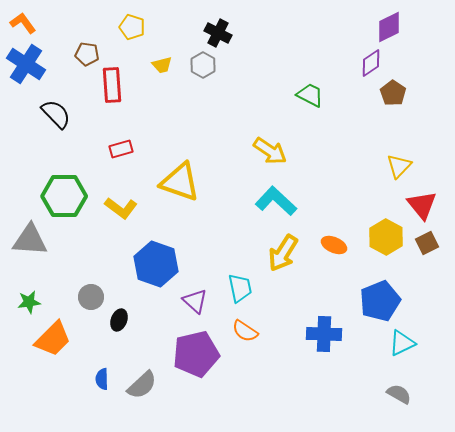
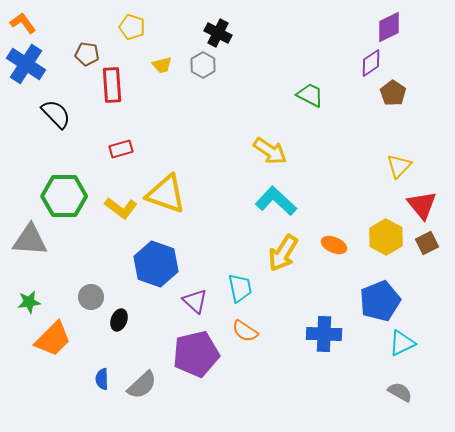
yellow triangle at (180, 182): moved 14 px left, 12 px down
gray semicircle at (399, 394): moved 1 px right, 2 px up
